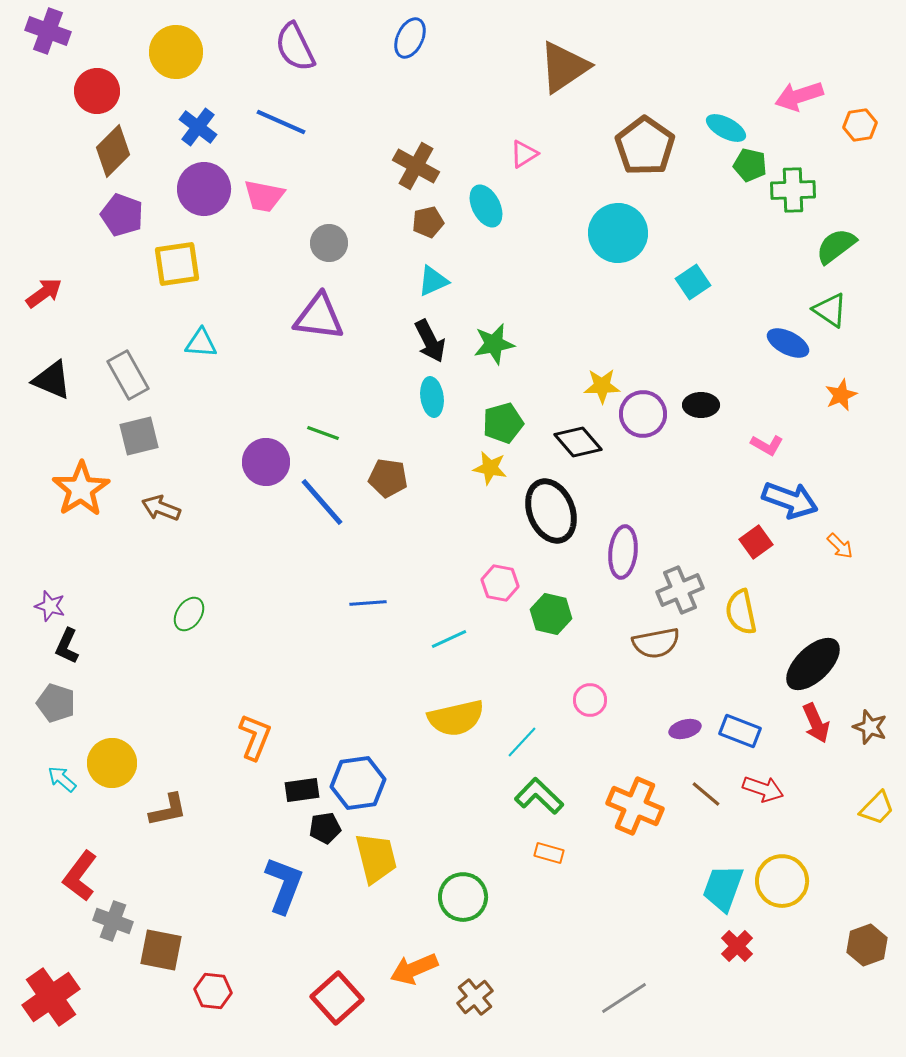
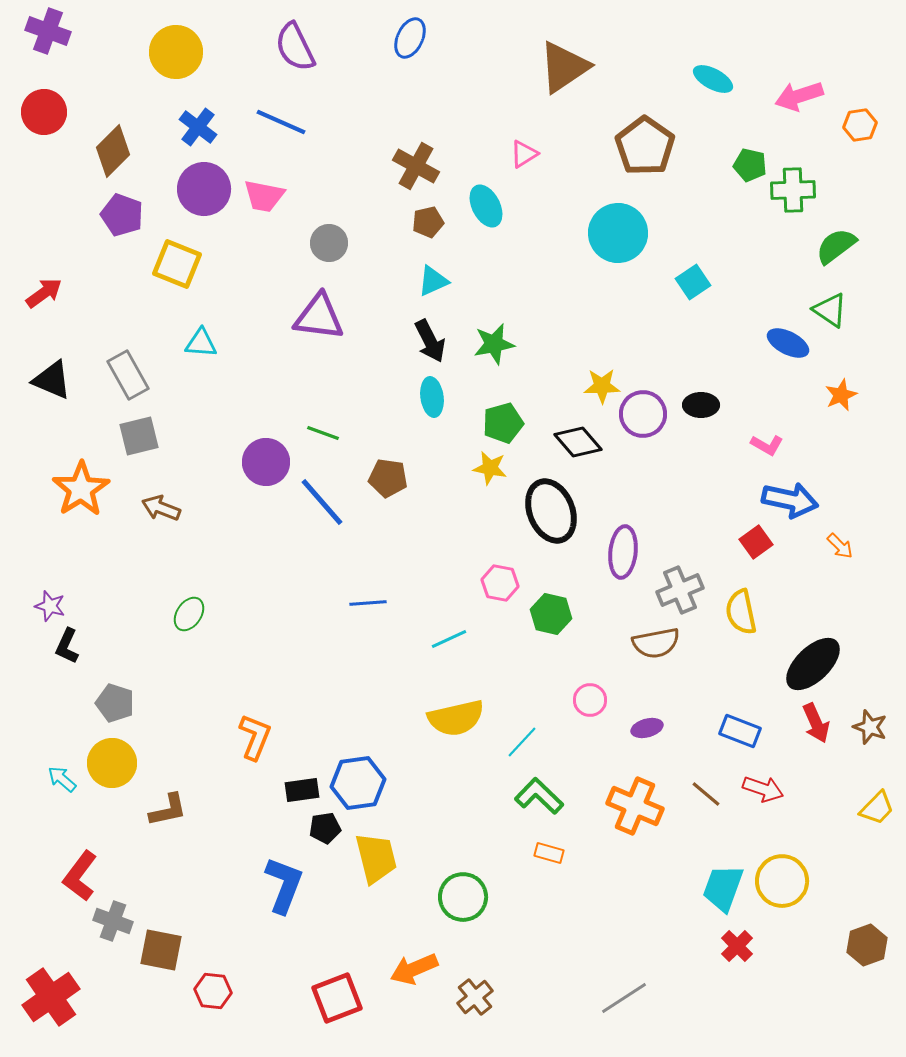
red circle at (97, 91): moved 53 px left, 21 px down
cyan ellipse at (726, 128): moved 13 px left, 49 px up
yellow square at (177, 264): rotated 30 degrees clockwise
blue arrow at (790, 500): rotated 8 degrees counterclockwise
gray pentagon at (56, 703): moved 59 px right
purple ellipse at (685, 729): moved 38 px left, 1 px up
red square at (337, 998): rotated 21 degrees clockwise
